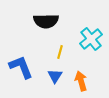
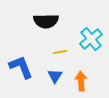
yellow line: rotated 64 degrees clockwise
orange arrow: rotated 12 degrees clockwise
